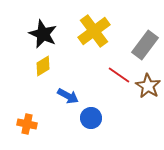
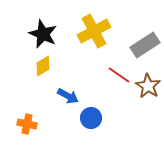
yellow cross: rotated 8 degrees clockwise
gray rectangle: rotated 20 degrees clockwise
